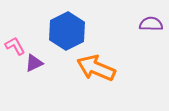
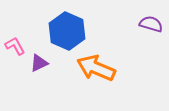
purple semicircle: rotated 15 degrees clockwise
blue hexagon: rotated 9 degrees counterclockwise
purple triangle: moved 5 px right
